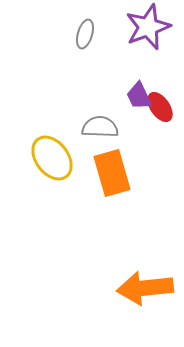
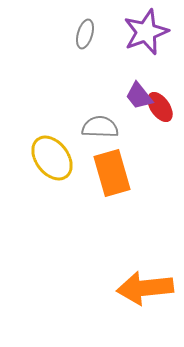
purple star: moved 2 px left, 5 px down
purple trapezoid: rotated 12 degrees counterclockwise
